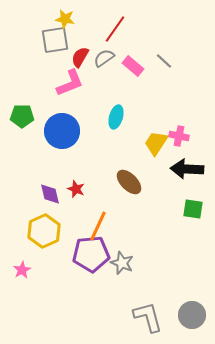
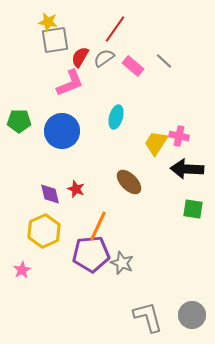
yellow star: moved 17 px left, 3 px down
green pentagon: moved 3 px left, 5 px down
